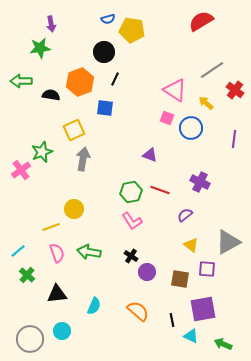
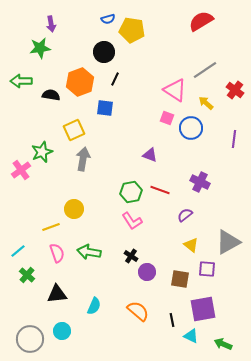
gray line at (212, 70): moved 7 px left
